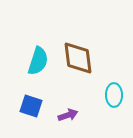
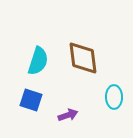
brown diamond: moved 5 px right
cyan ellipse: moved 2 px down
blue square: moved 6 px up
